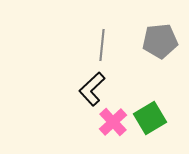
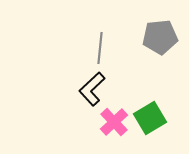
gray pentagon: moved 4 px up
gray line: moved 2 px left, 3 px down
pink cross: moved 1 px right
